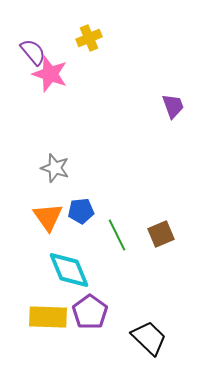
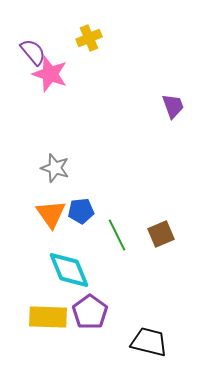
orange triangle: moved 3 px right, 3 px up
black trapezoid: moved 4 px down; rotated 30 degrees counterclockwise
